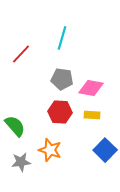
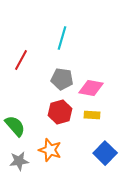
red line: moved 6 px down; rotated 15 degrees counterclockwise
red hexagon: rotated 20 degrees counterclockwise
blue square: moved 3 px down
gray star: moved 2 px left, 1 px up
